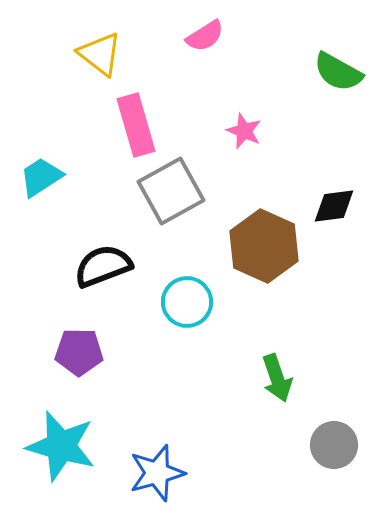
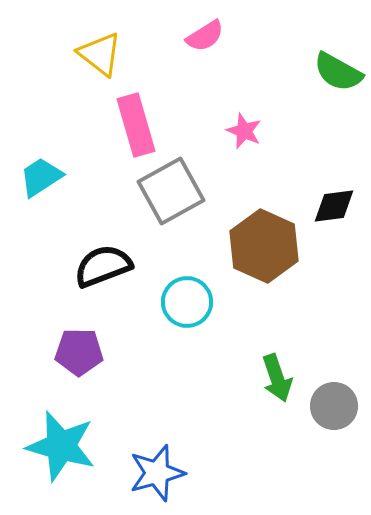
gray circle: moved 39 px up
